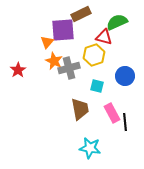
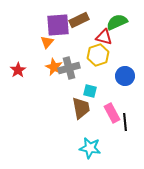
brown rectangle: moved 2 px left, 6 px down
purple square: moved 5 px left, 5 px up
yellow hexagon: moved 4 px right
orange star: moved 6 px down
cyan square: moved 7 px left, 5 px down
brown trapezoid: moved 1 px right, 1 px up
